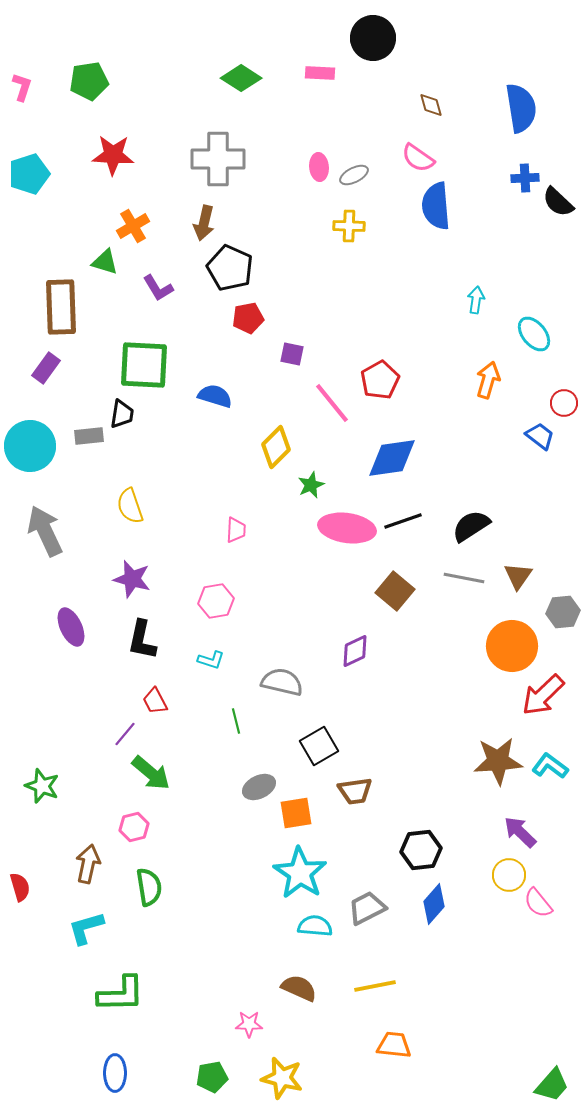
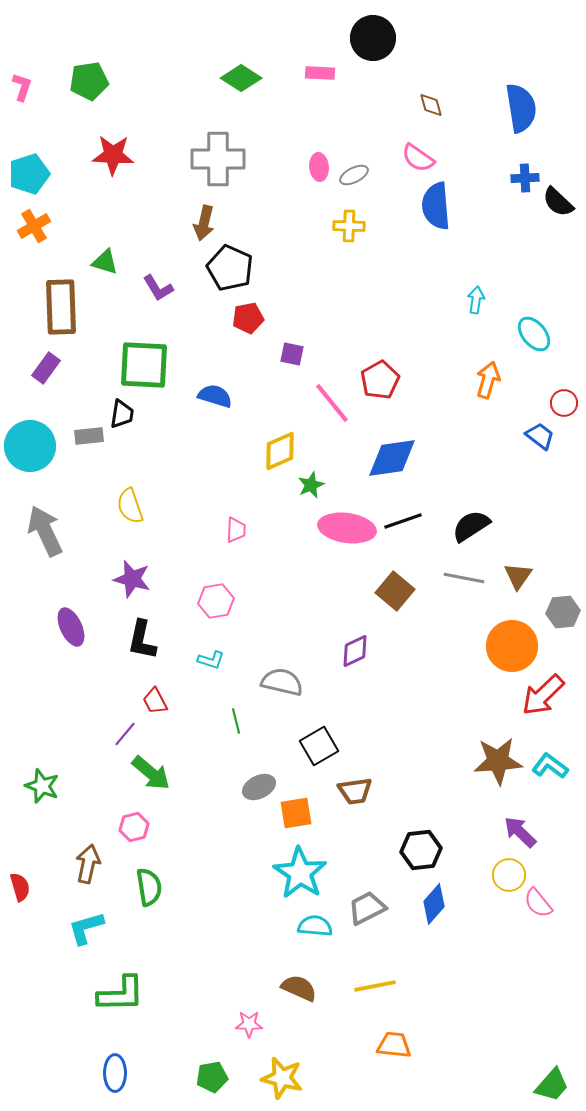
orange cross at (133, 226): moved 99 px left
yellow diamond at (276, 447): moved 4 px right, 4 px down; rotated 21 degrees clockwise
